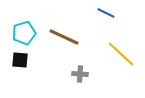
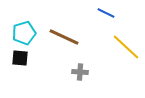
yellow line: moved 5 px right, 7 px up
black square: moved 2 px up
gray cross: moved 2 px up
